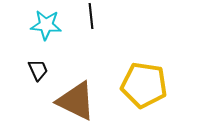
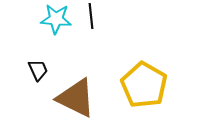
cyan star: moved 10 px right, 6 px up
yellow pentagon: rotated 21 degrees clockwise
brown triangle: moved 3 px up
